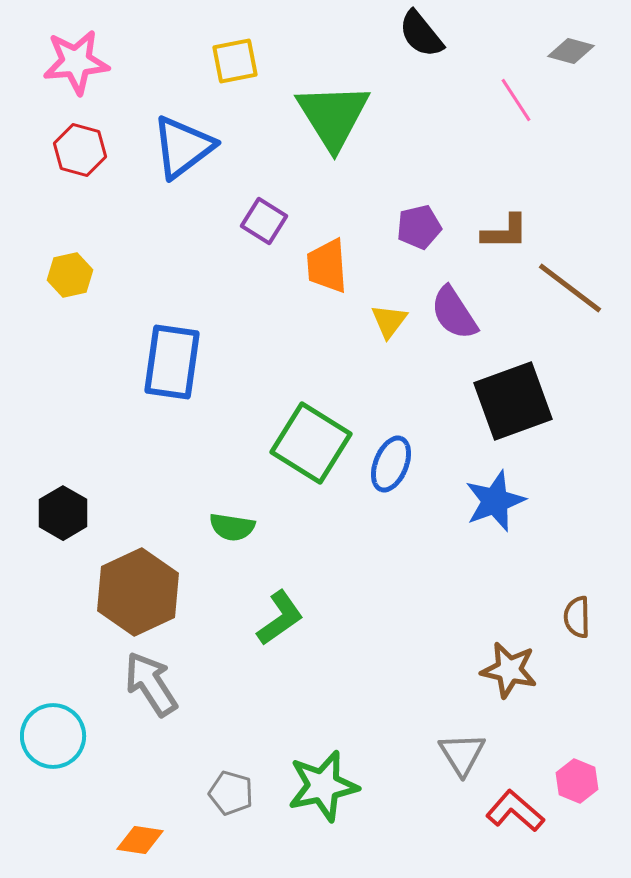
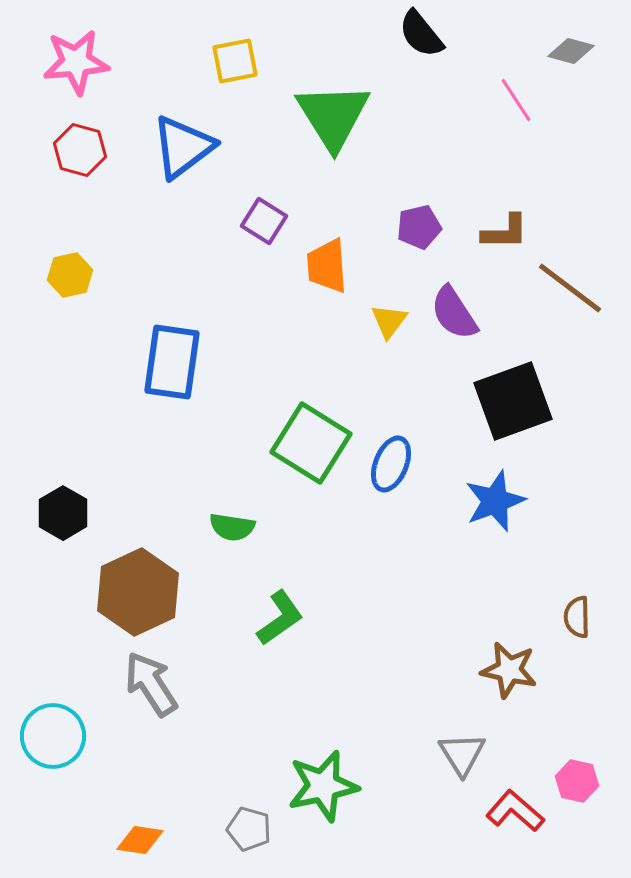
pink hexagon: rotated 9 degrees counterclockwise
gray pentagon: moved 18 px right, 36 px down
